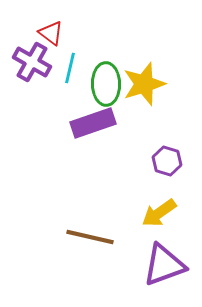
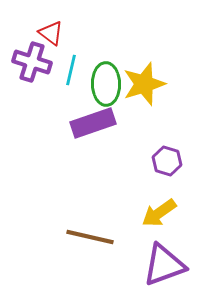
purple cross: rotated 12 degrees counterclockwise
cyan line: moved 1 px right, 2 px down
